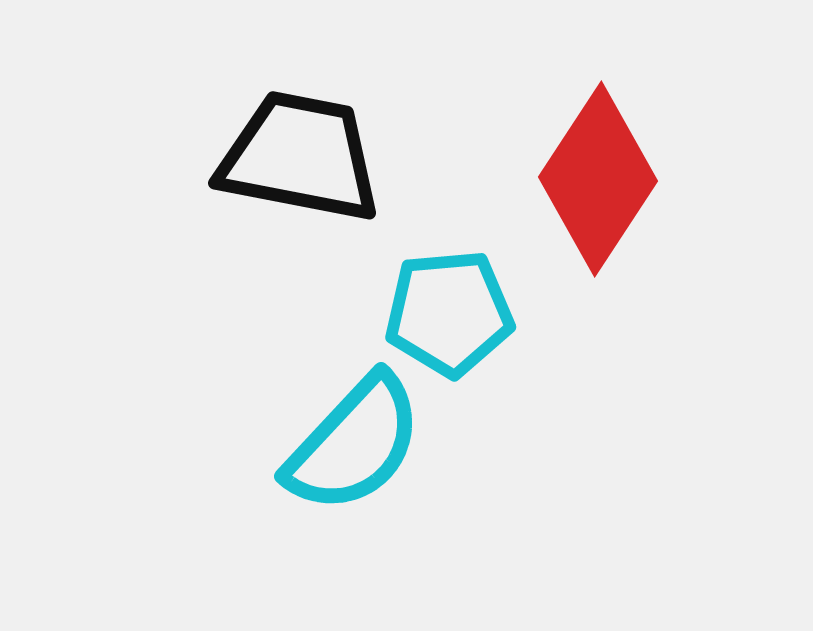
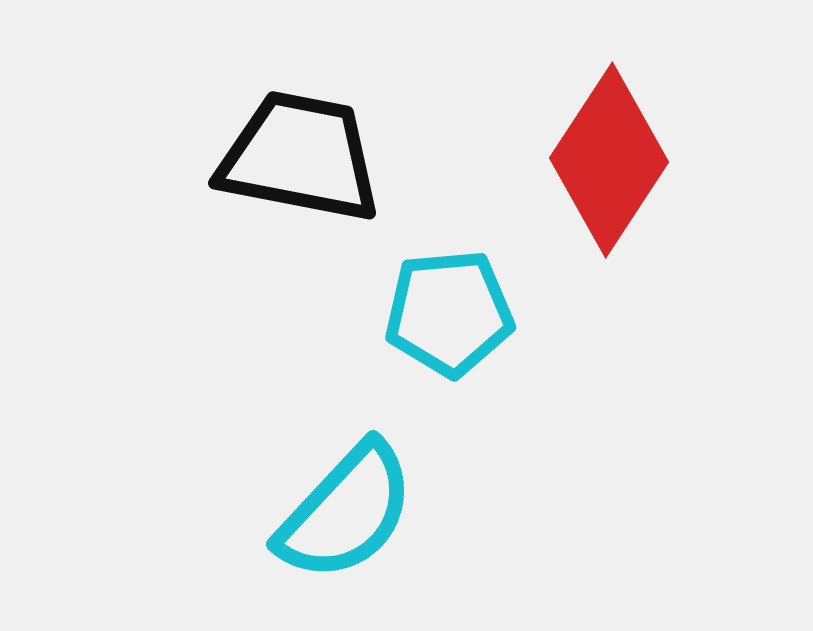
red diamond: moved 11 px right, 19 px up
cyan semicircle: moved 8 px left, 68 px down
